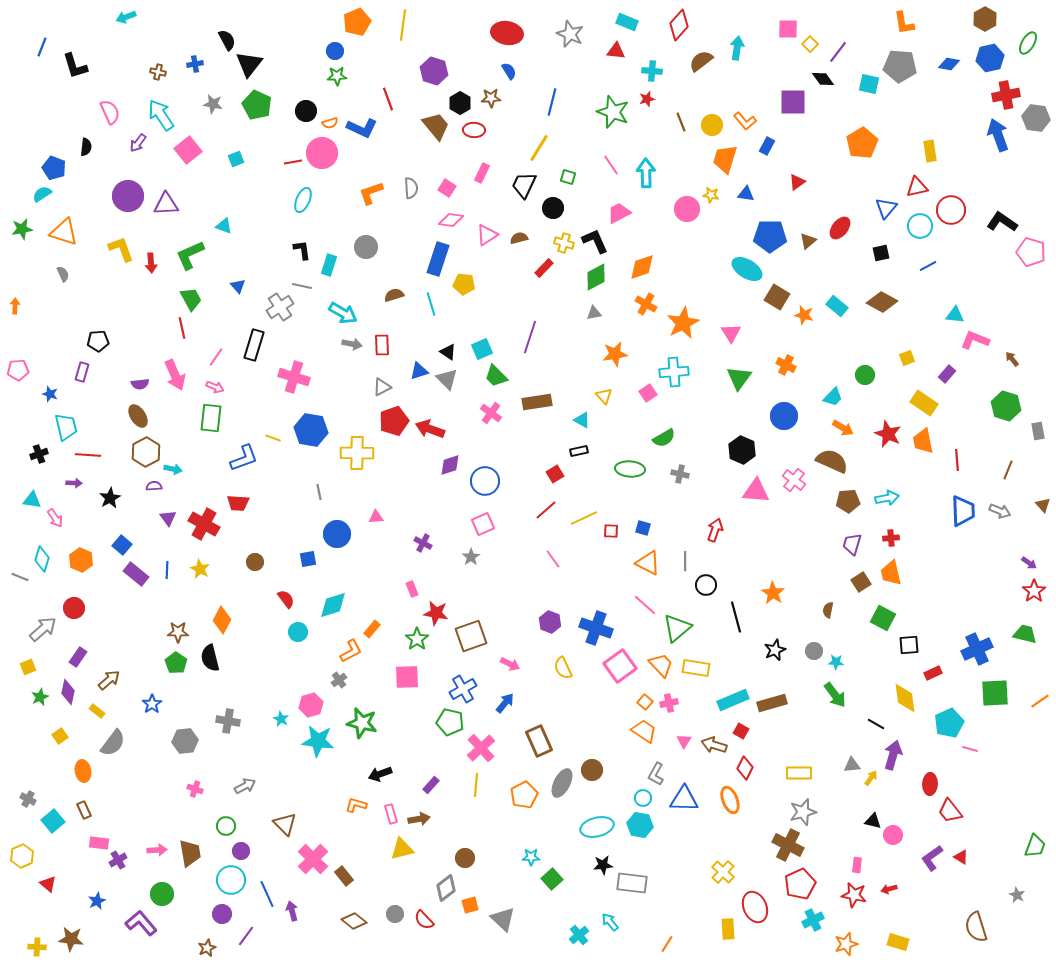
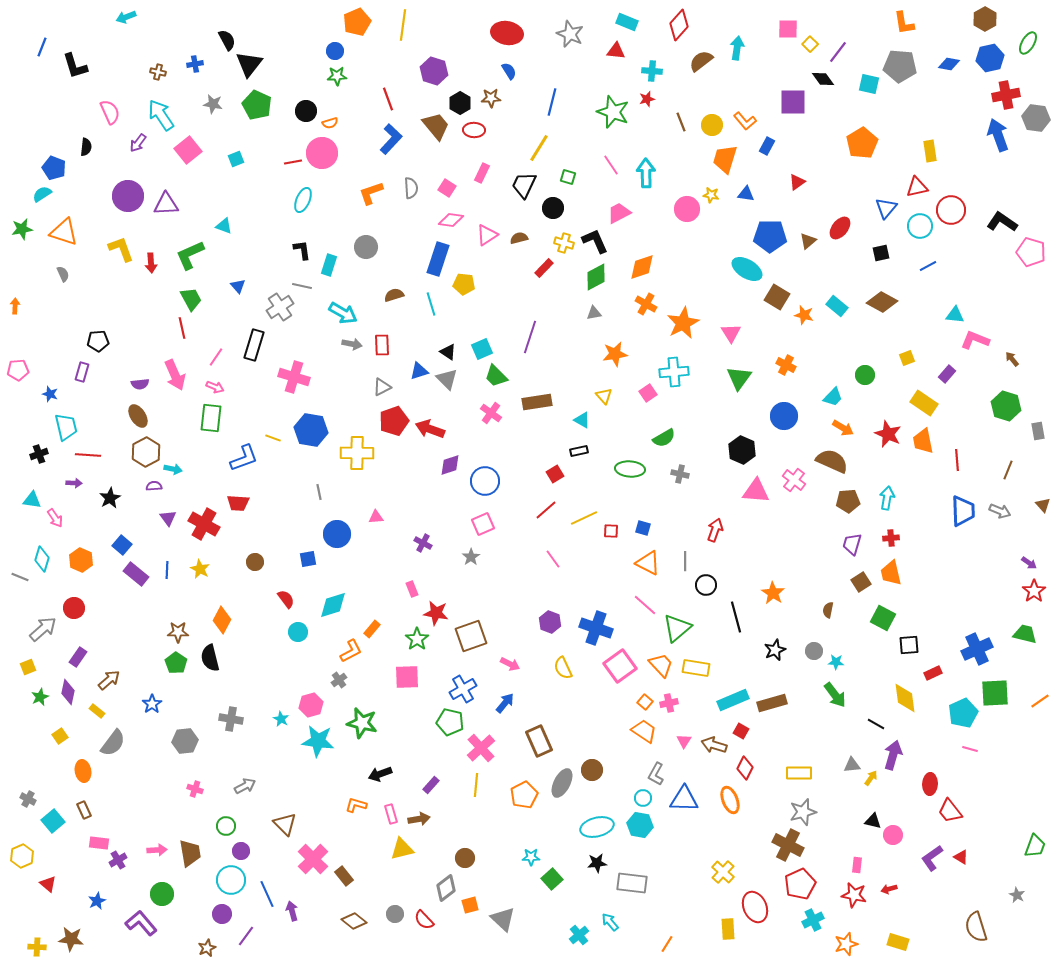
blue L-shape at (362, 128): moved 29 px right, 11 px down; rotated 72 degrees counterclockwise
cyan arrow at (887, 498): rotated 70 degrees counterclockwise
gray cross at (228, 721): moved 3 px right, 2 px up
cyan pentagon at (949, 723): moved 14 px right, 10 px up
black star at (603, 865): moved 6 px left, 2 px up
